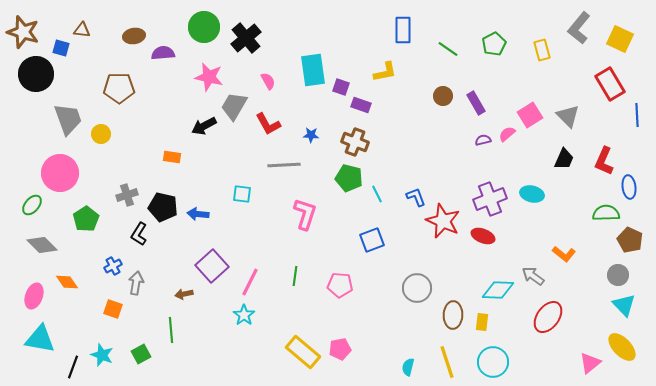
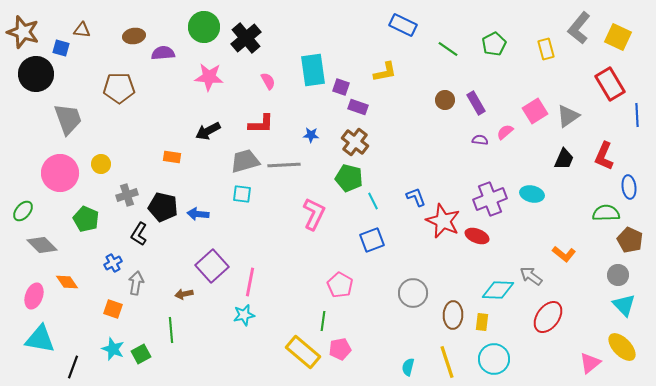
blue rectangle at (403, 30): moved 5 px up; rotated 64 degrees counterclockwise
yellow square at (620, 39): moved 2 px left, 2 px up
yellow rectangle at (542, 50): moved 4 px right, 1 px up
pink star at (209, 77): rotated 8 degrees counterclockwise
brown circle at (443, 96): moved 2 px right, 4 px down
purple rectangle at (361, 105): moved 3 px left, 2 px down
gray trapezoid at (234, 106): moved 11 px right, 55 px down; rotated 44 degrees clockwise
pink square at (530, 115): moved 5 px right, 4 px up
gray triangle at (568, 116): rotated 40 degrees clockwise
red L-shape at (268, 124): moved 7 px left; rotated 60 degrees counterclockwise
black arrow at (204, 126): moved 4 px right, 5 px down
yellow circle at (101, 134): moved 30 px down
pink semicircle at (507, 134): moved 2 px left, 2 px up
purple semicircle at (483, 140): moved 3 px left; rotated 21 degrees clockwise
brown cross at (355, 142): rotated 16 degrees clockwise
red L-shape at (604, 161): moved 5 px up
cyan line at (377, 194): moved 4 px left, 7 px down
green ellipse at (32, 205): moved 9 px left, 6 px down
pink L-shape at (305, 214): moved 9 px right; rotated 8 degrees clockwise
green pentagon at (86, 219): rotated 15 degrees counterclockwise
red ellipse at (483, 236): moved 6 px left
blue cross at (113, 266): moved 3 px up
green line at (295, 276): moved 28 px right, 45 px down
gray arrow at (533, 276): moved 2 px left
pink line at (250, 282): rotated 16 degrees counterclockwise
pink pentagon at (340, 285): rotated 25 degrees clockwise
gray circle at (417, 288): moved 4 px left, 5 px down
cyan star at (244, 315): rotated 25 degrees clockwise
cyan star at (102, 355): moved 11 px right, 6 px up
cyan circle at (493, 362): moved 1 px right, 3 px up
